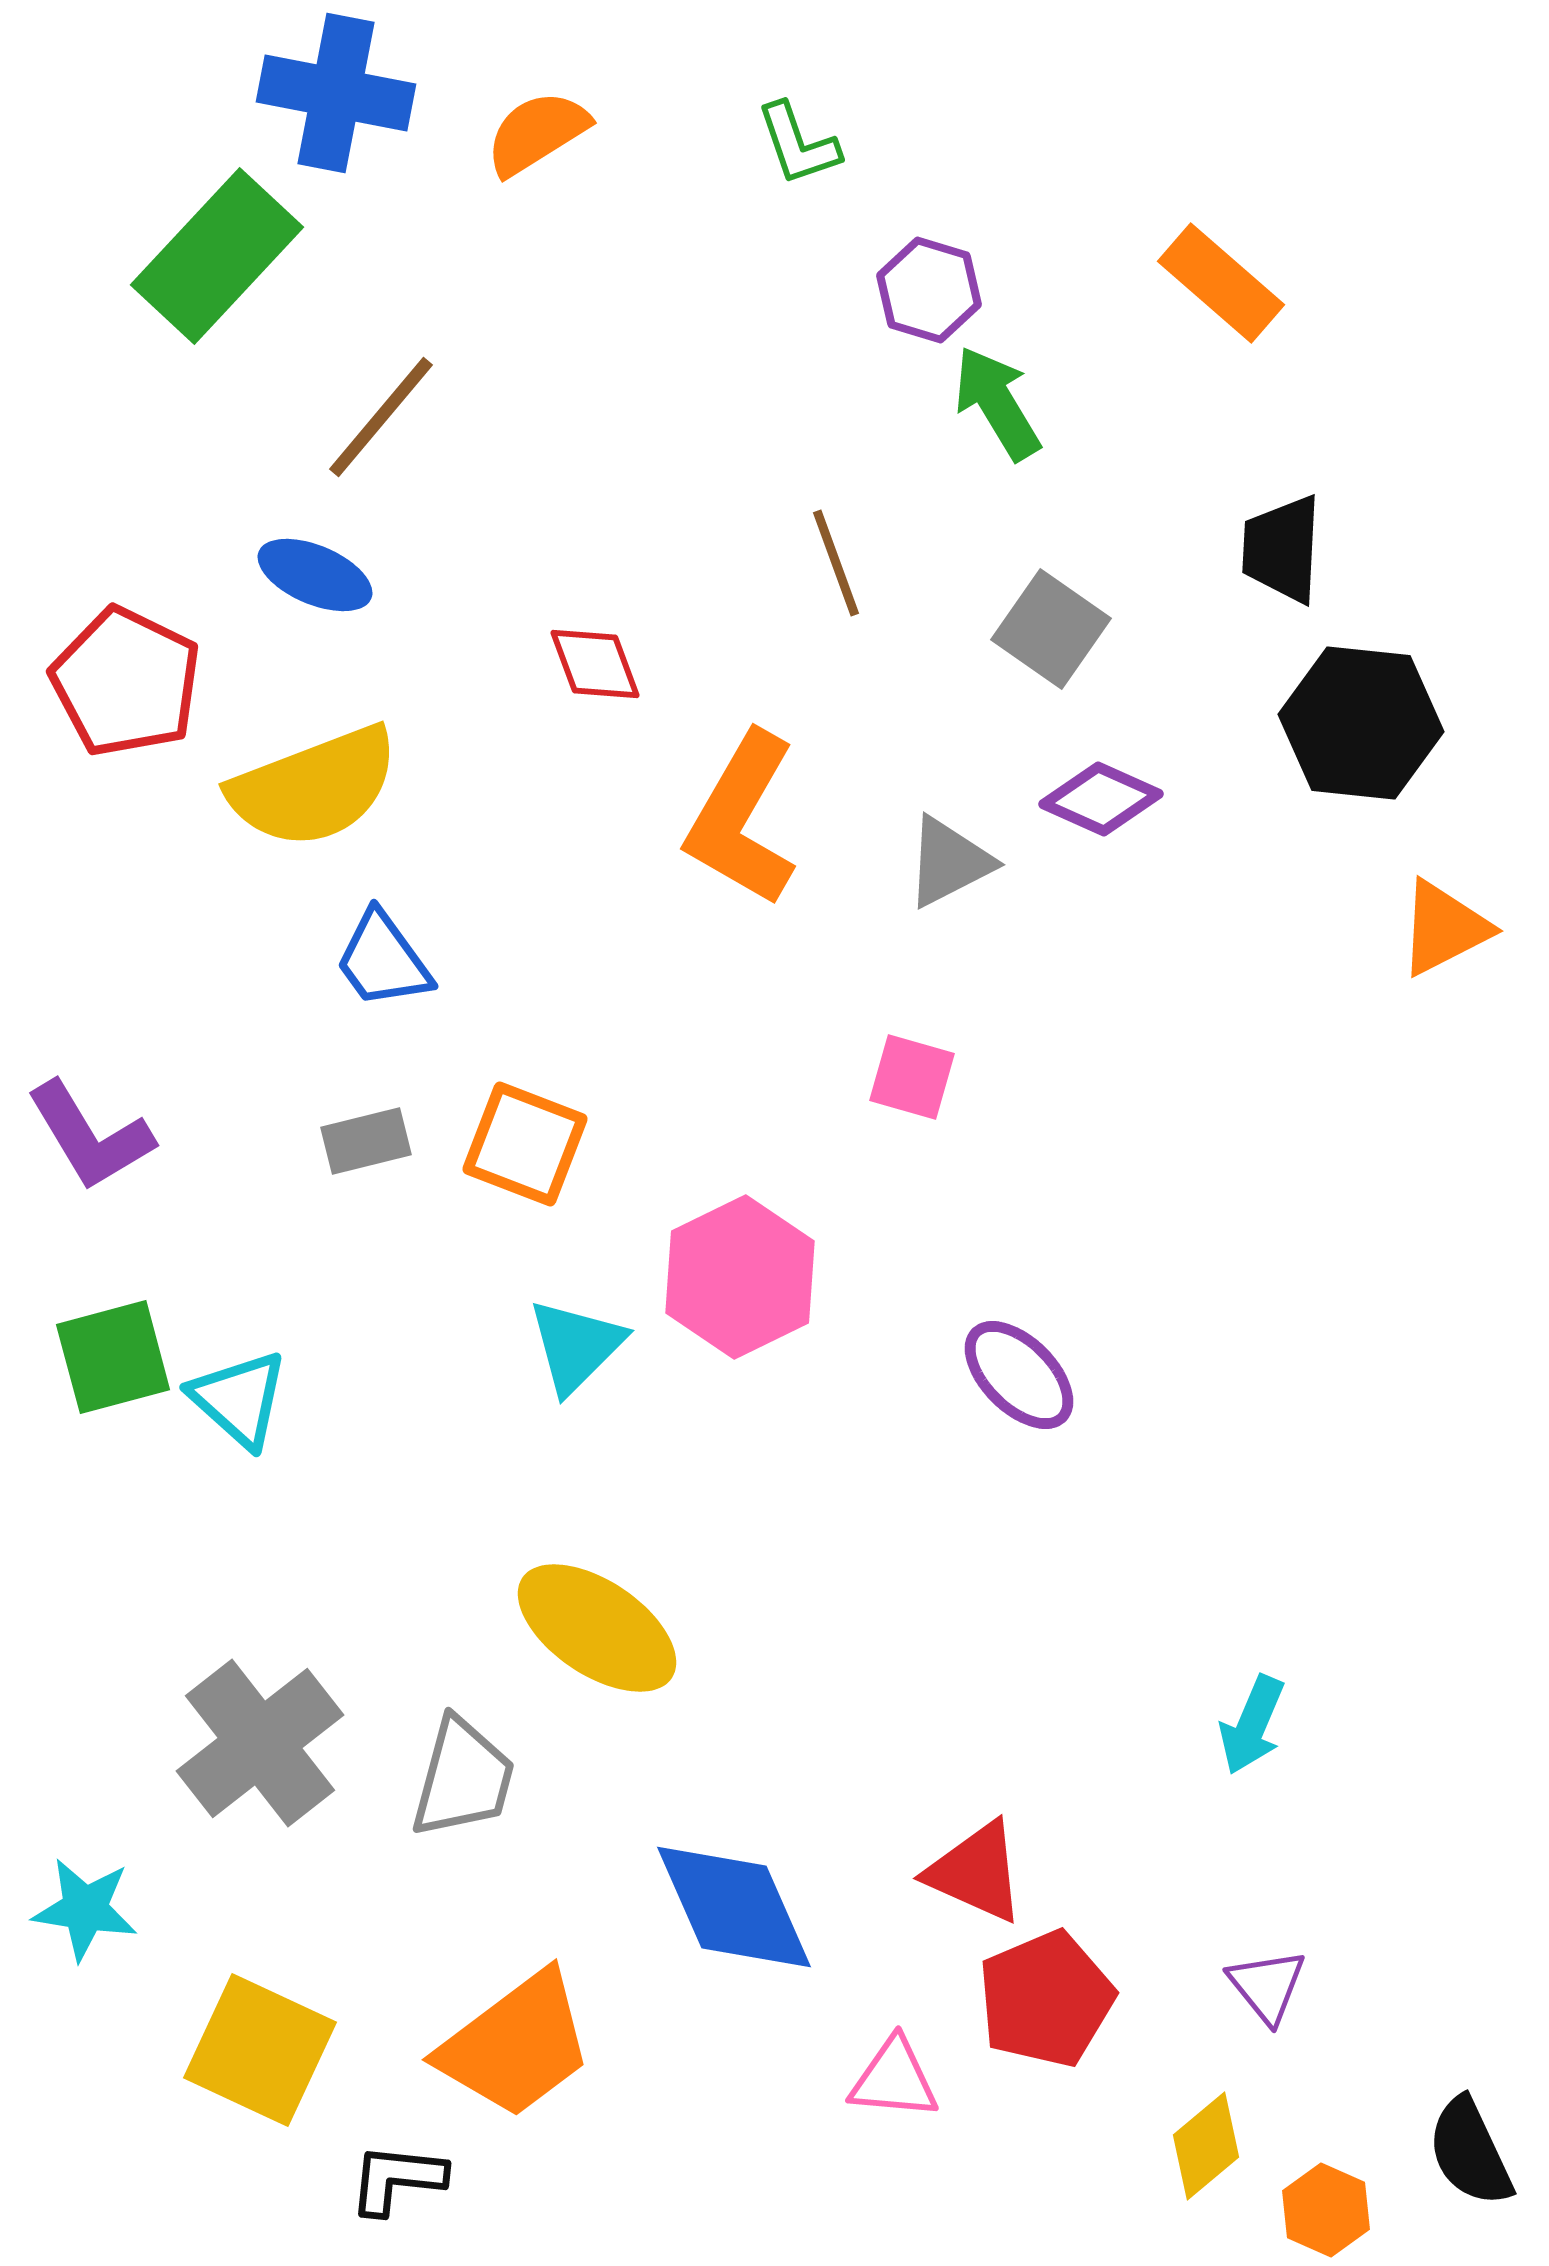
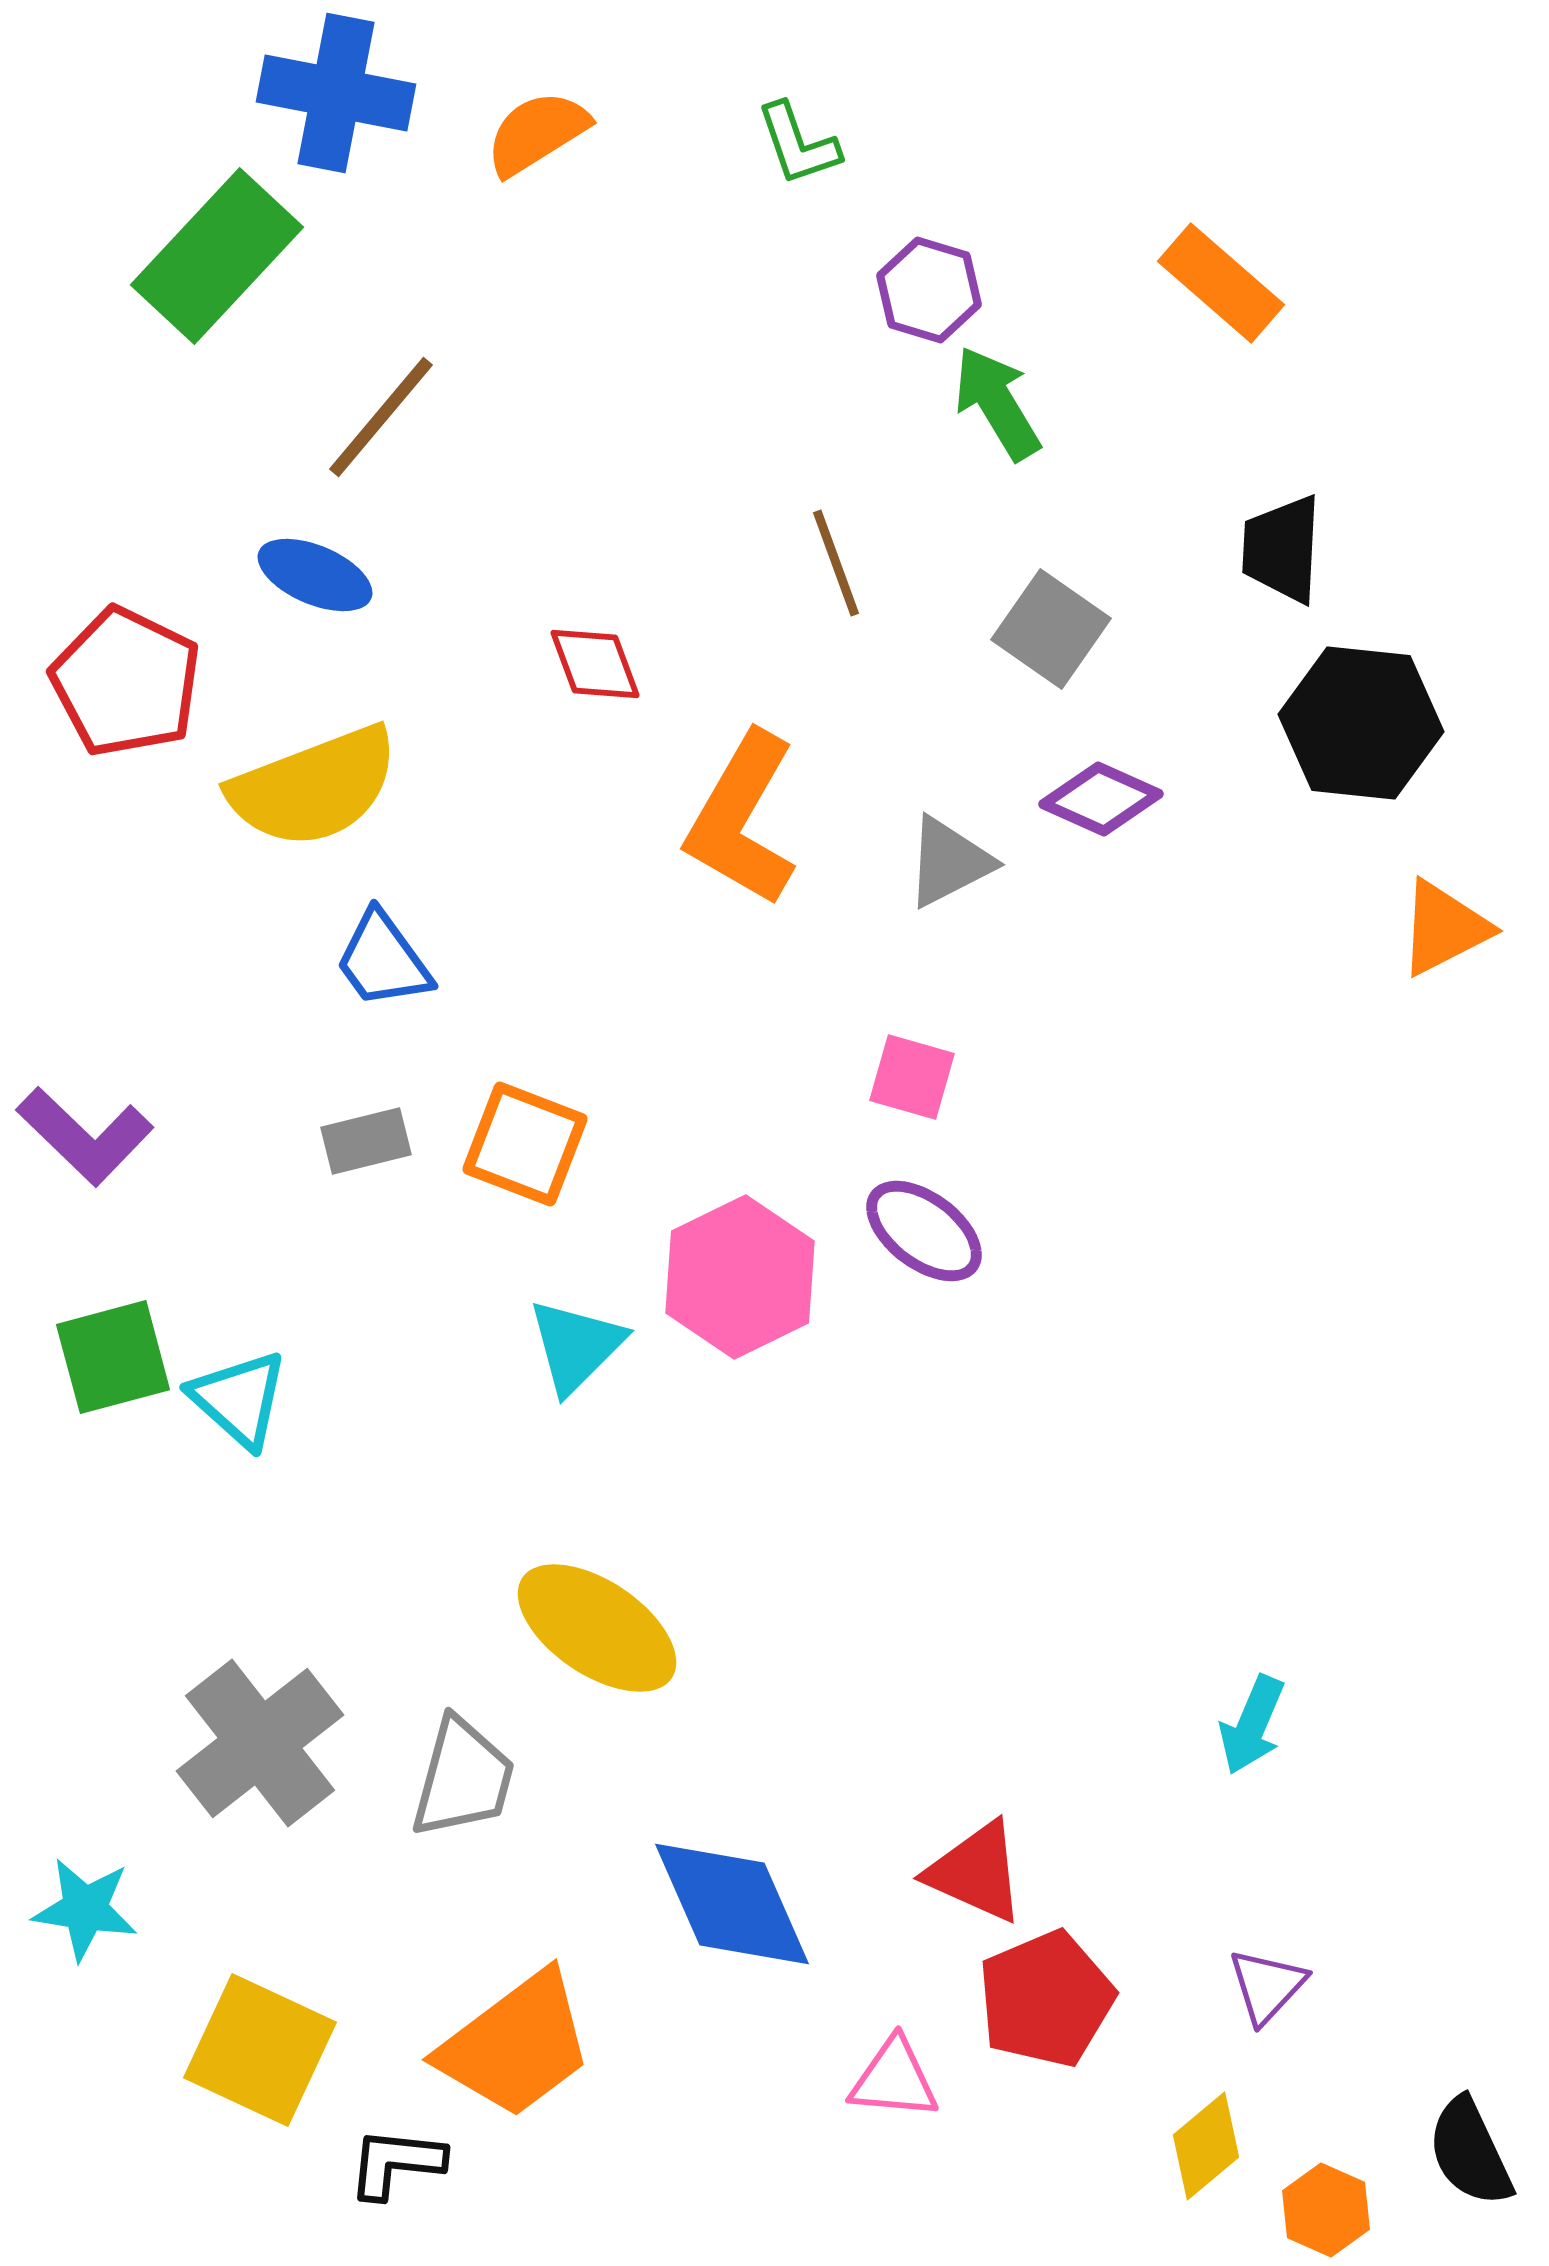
purple L-shape at (90, 1136): moved 5 px left; rotated 15 degrees counterclockwise
purple ellipse at (1019, 1375): moved 95 px left, 144 px up; rotated 8 degrees counterclockwise
blue diamond at (734, 1907): moved 2 px left, 3 px up
purple triangle at (1267, 1986): rotated 22 degrees clockwise
black L-shape at (397, 2179): moved 1 px left, 16 px up
